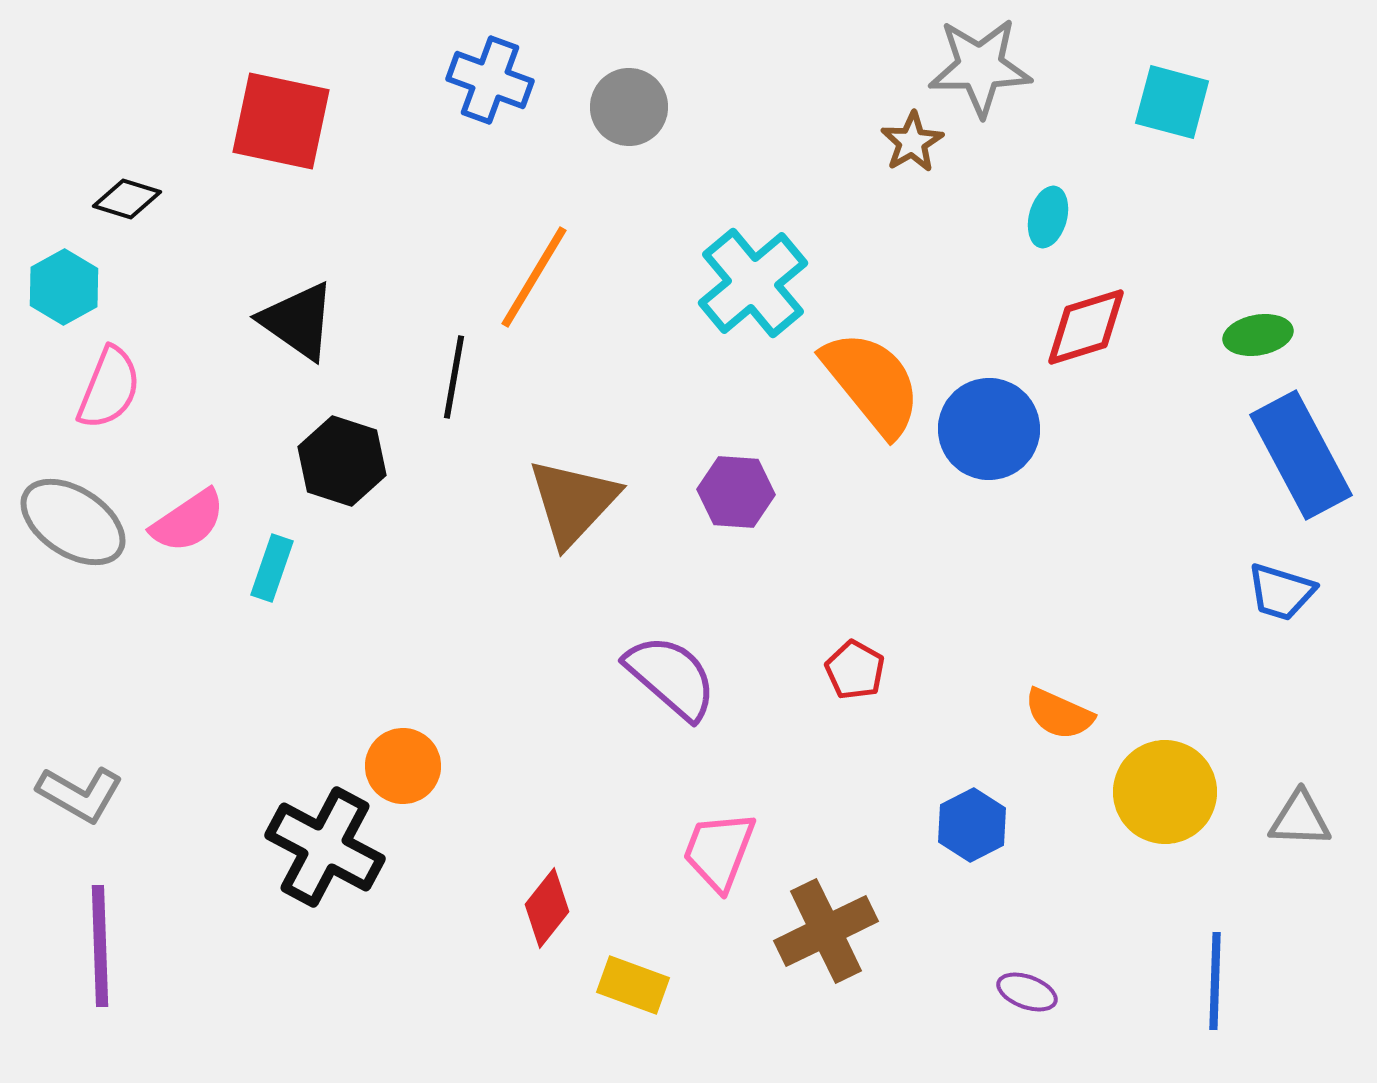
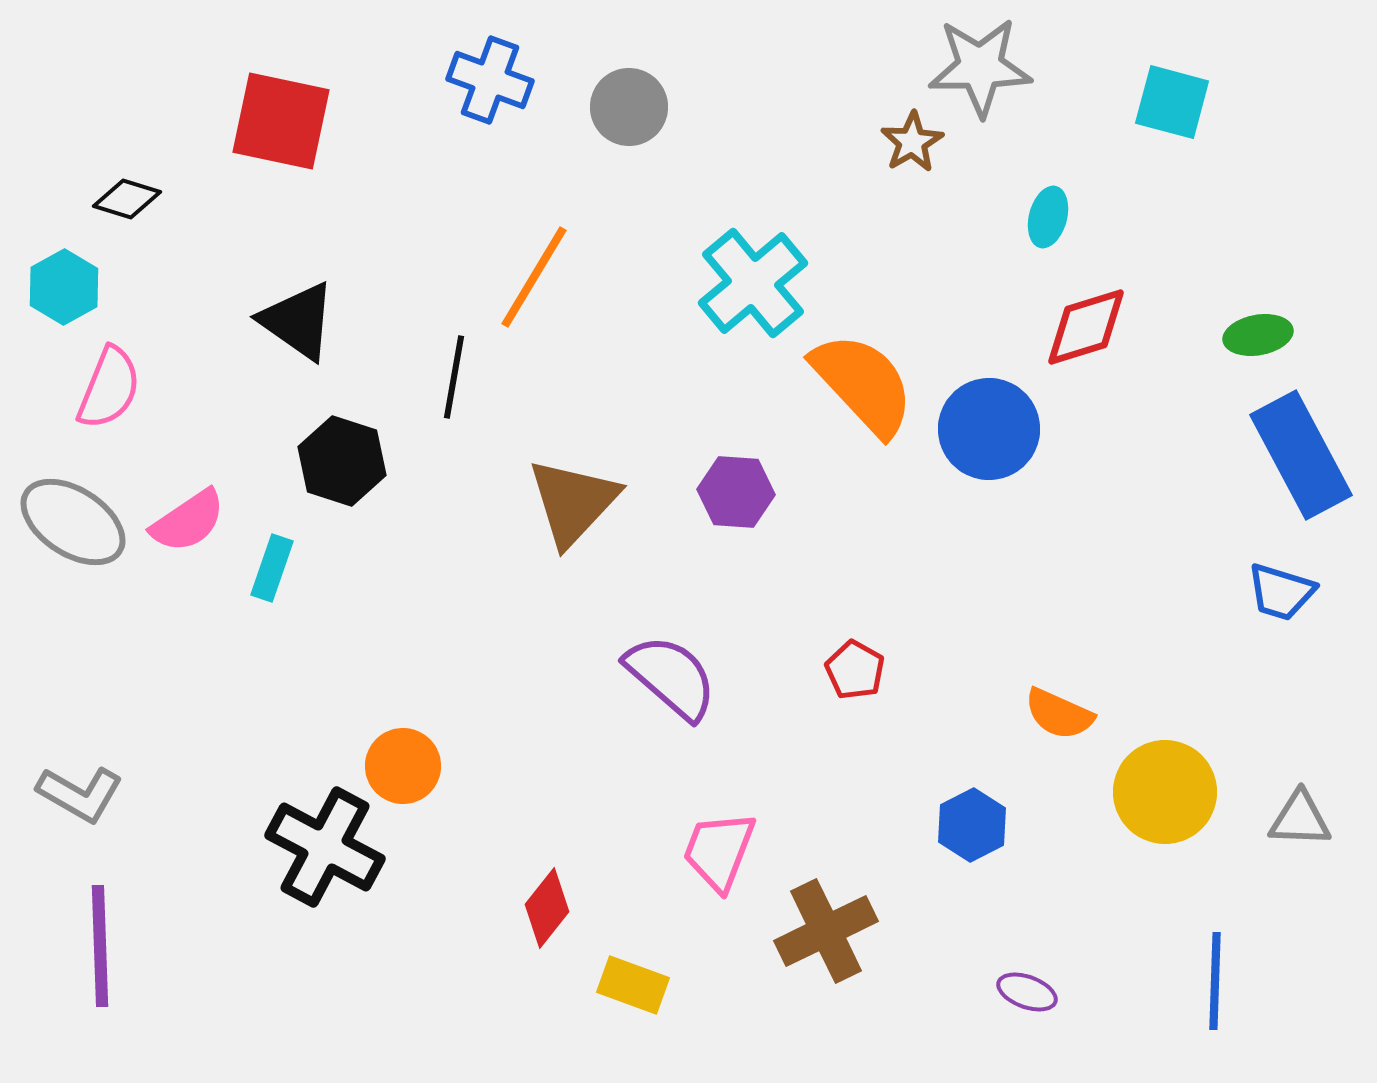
orange semicircle at (872, 383): moved 9 px left, 1 px down; rotated 4 degrees counterclockwise
